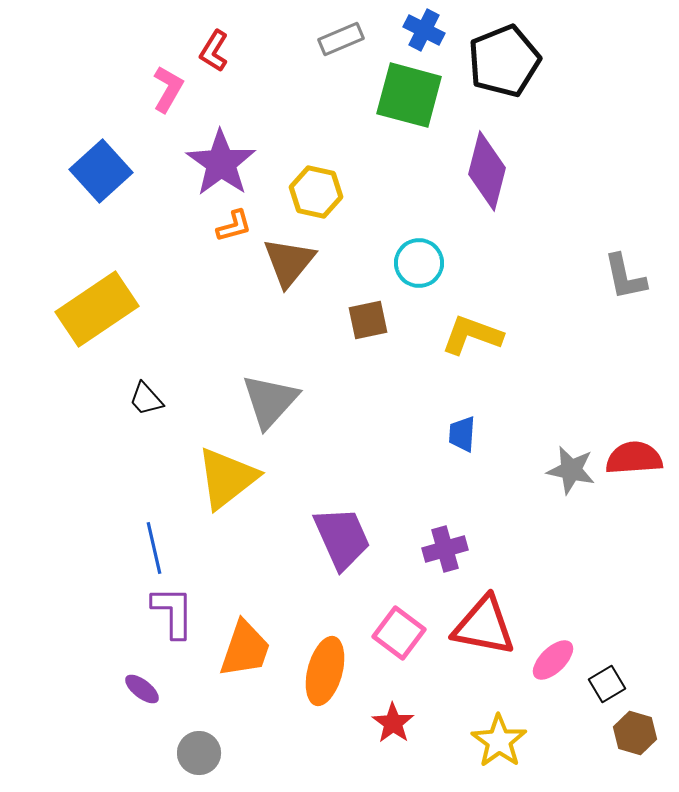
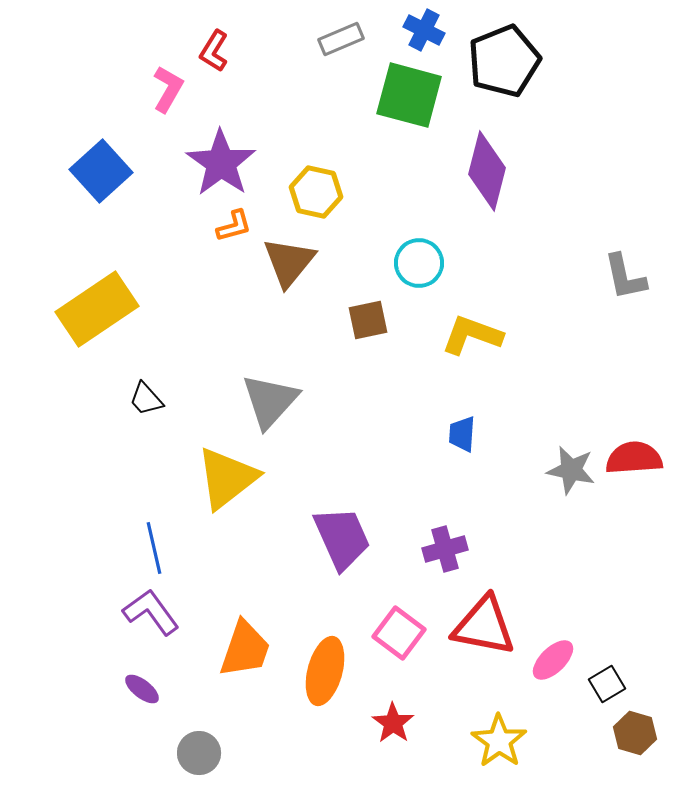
purple L-shape: moved 22 px left; rotated 36 degrees counterclockwise
